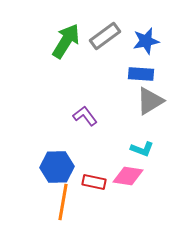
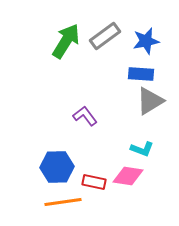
orange line: rotated 72 degrees clockwise
